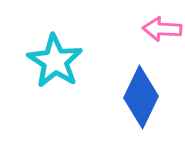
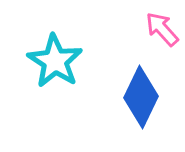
pink arrow: rotated 45 degrees clockwise
